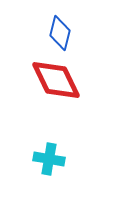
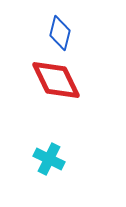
cyan cross: rotated 16 degrees clockwise
